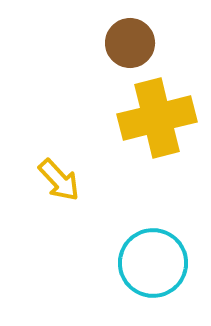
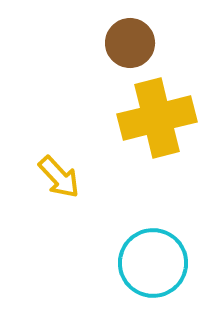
yellow arrow: moved 3 px up
